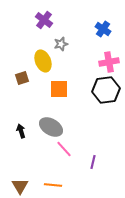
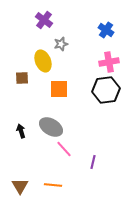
blue cross: moved 3 px right, 1 px down
brown square: rotated 16 degrees clockwise
